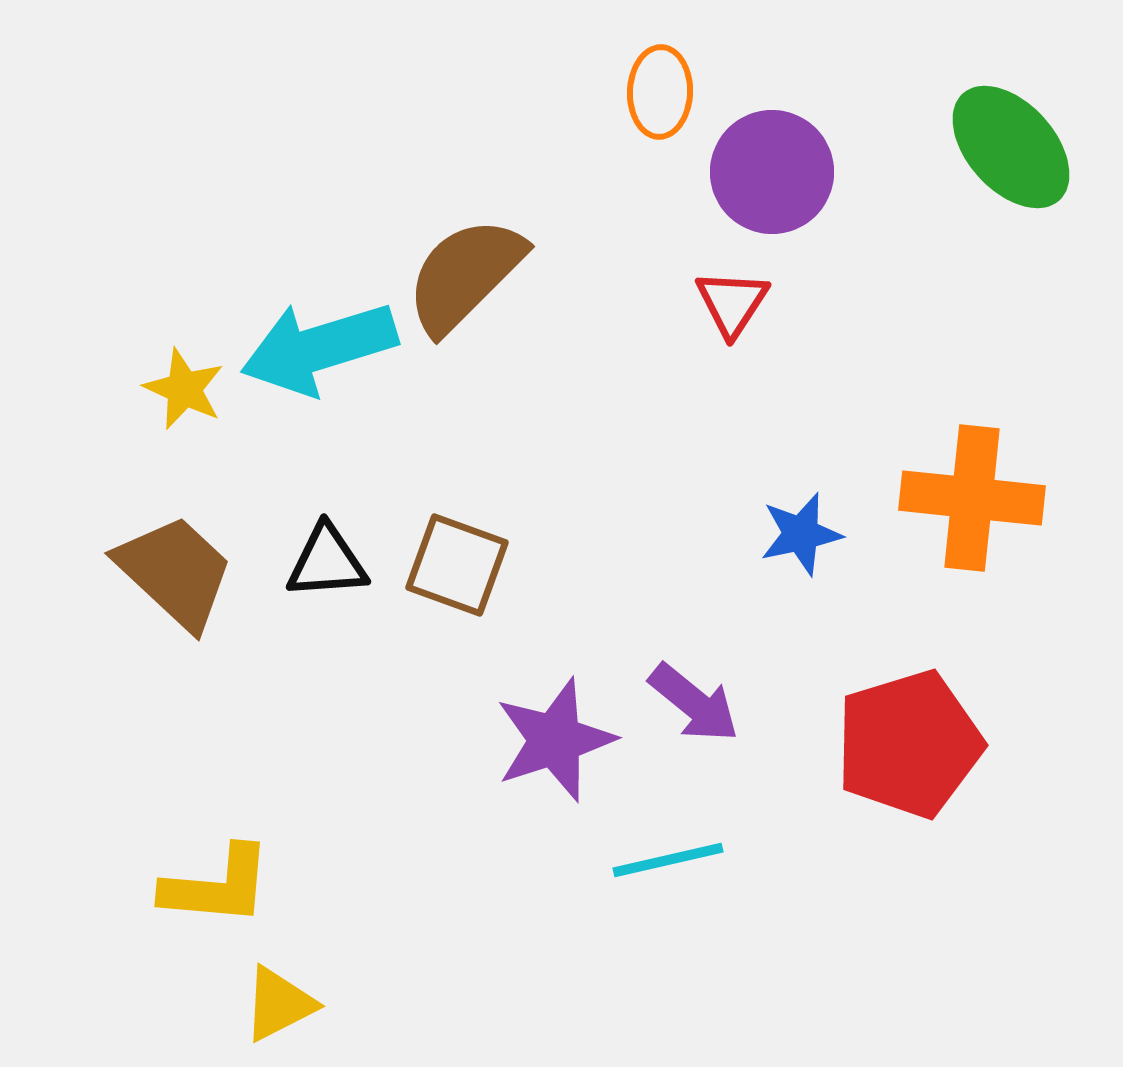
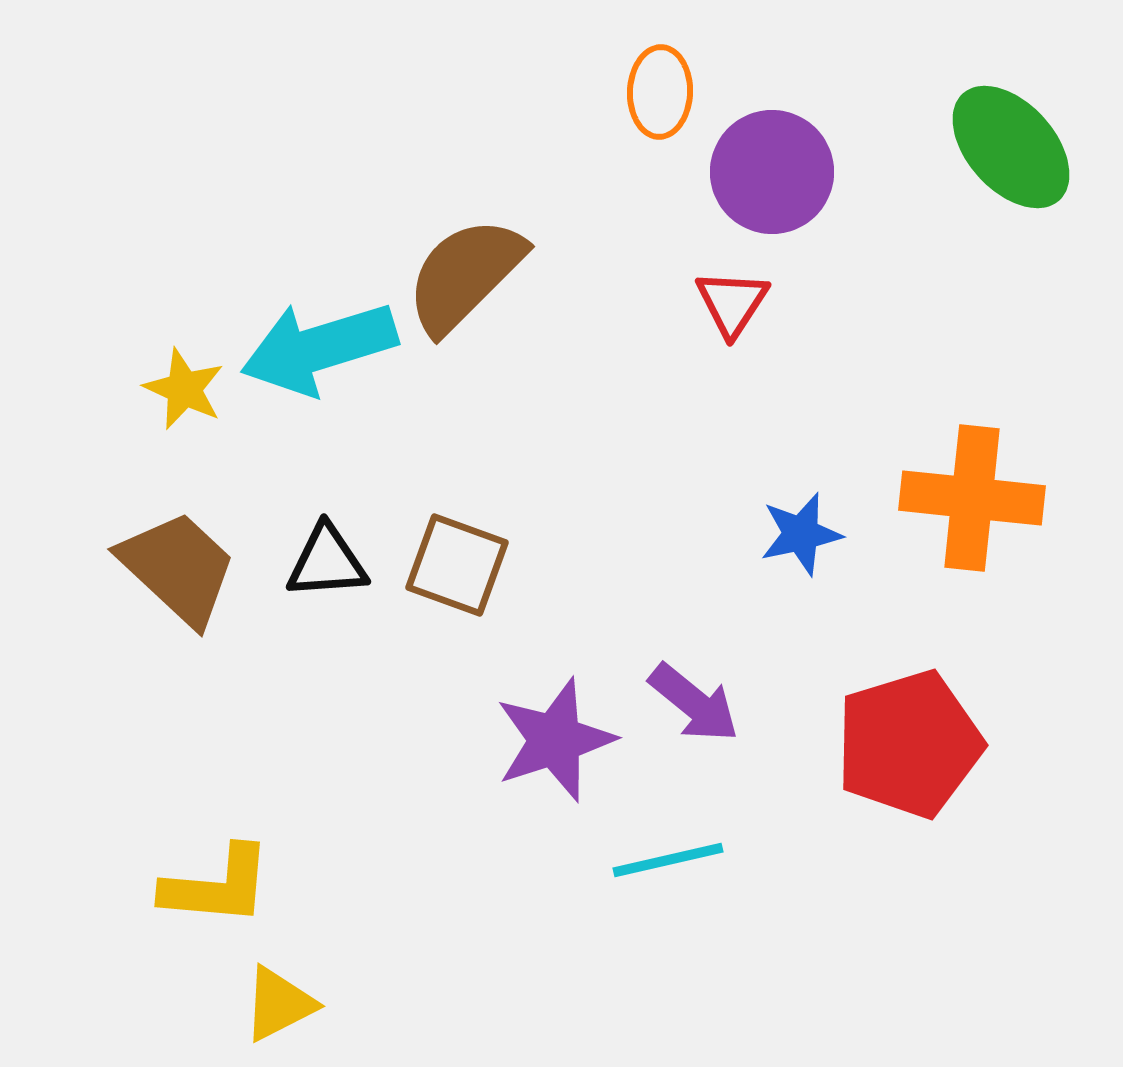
brown trapezoid: moved 3 px right, 4 px up
